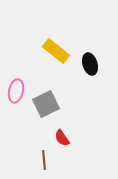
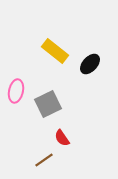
yellow rectangle: moved 1 px left
black ellipse: rotated 60 degrees clockwise
gray square: moved 2 px right
brown line: rotated 60 degrees clockwise
